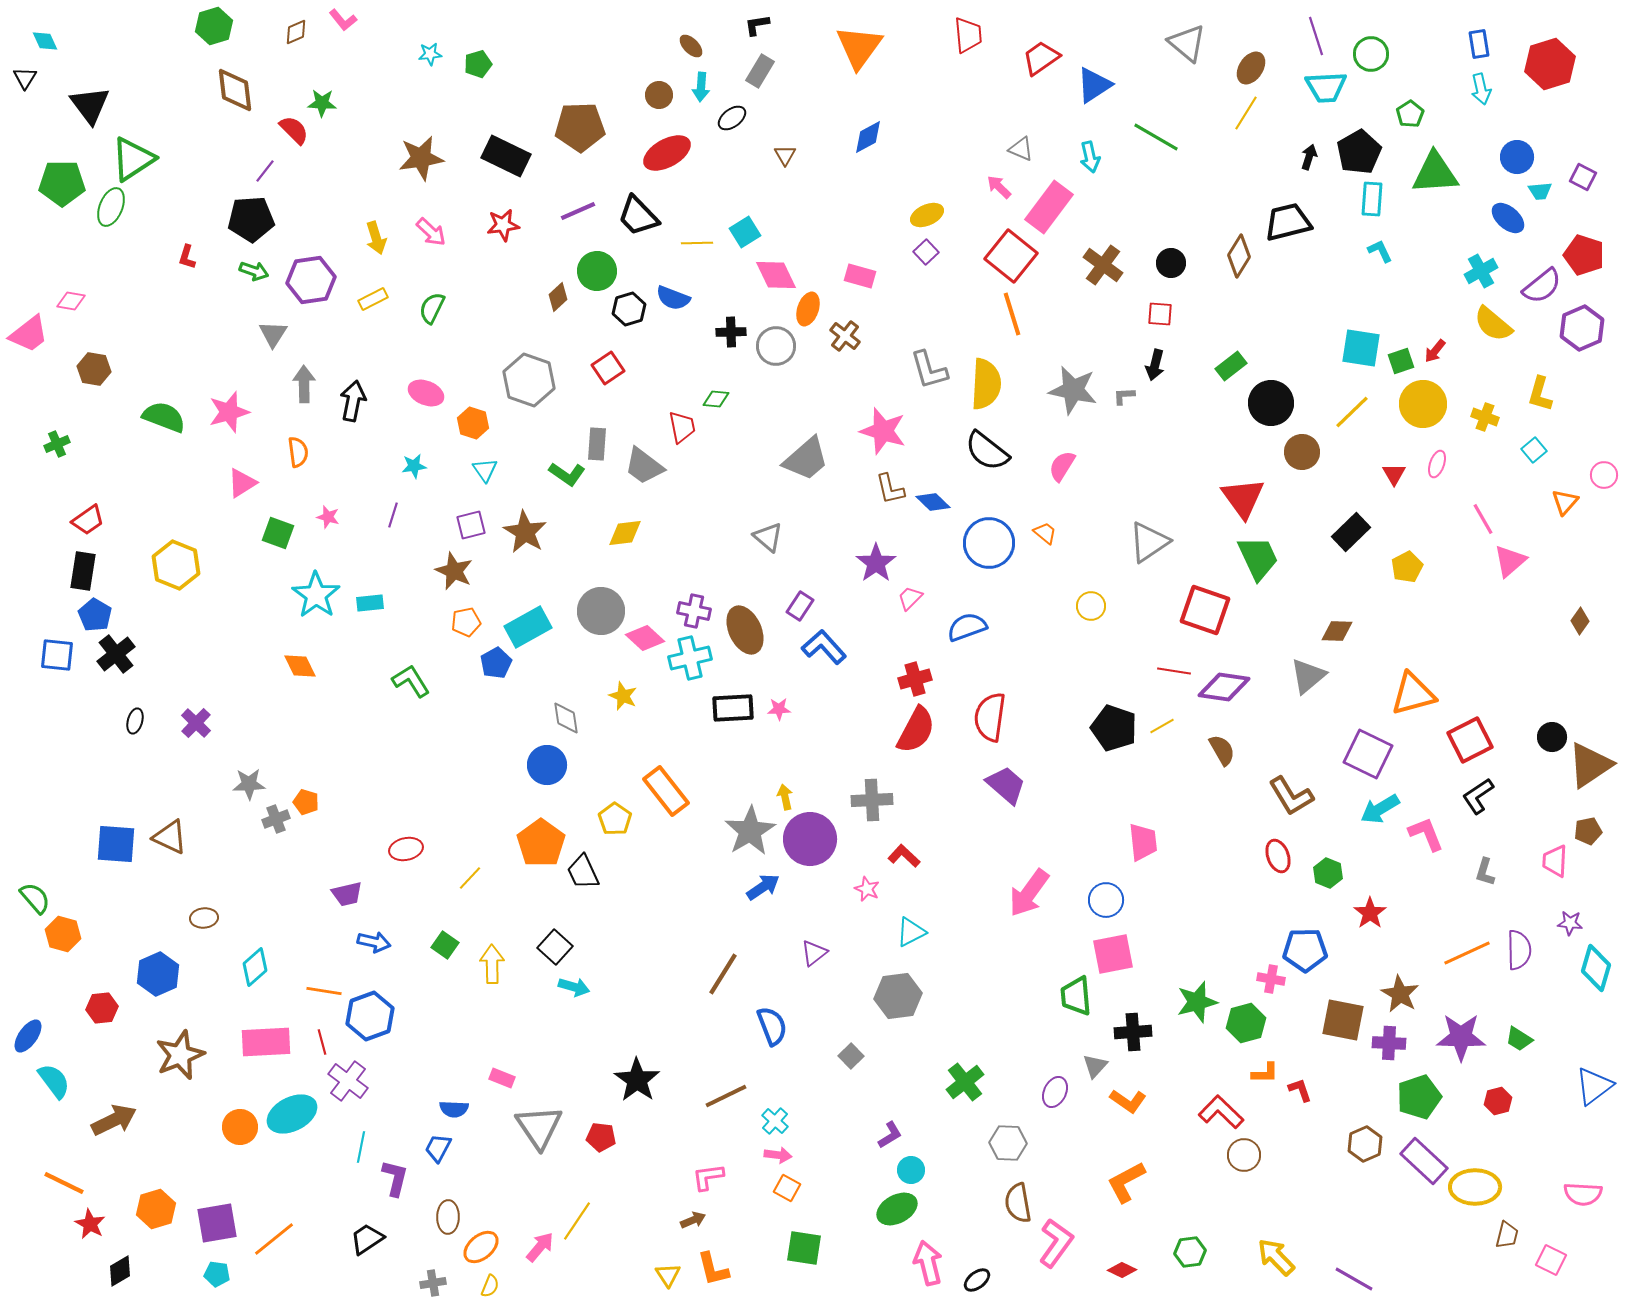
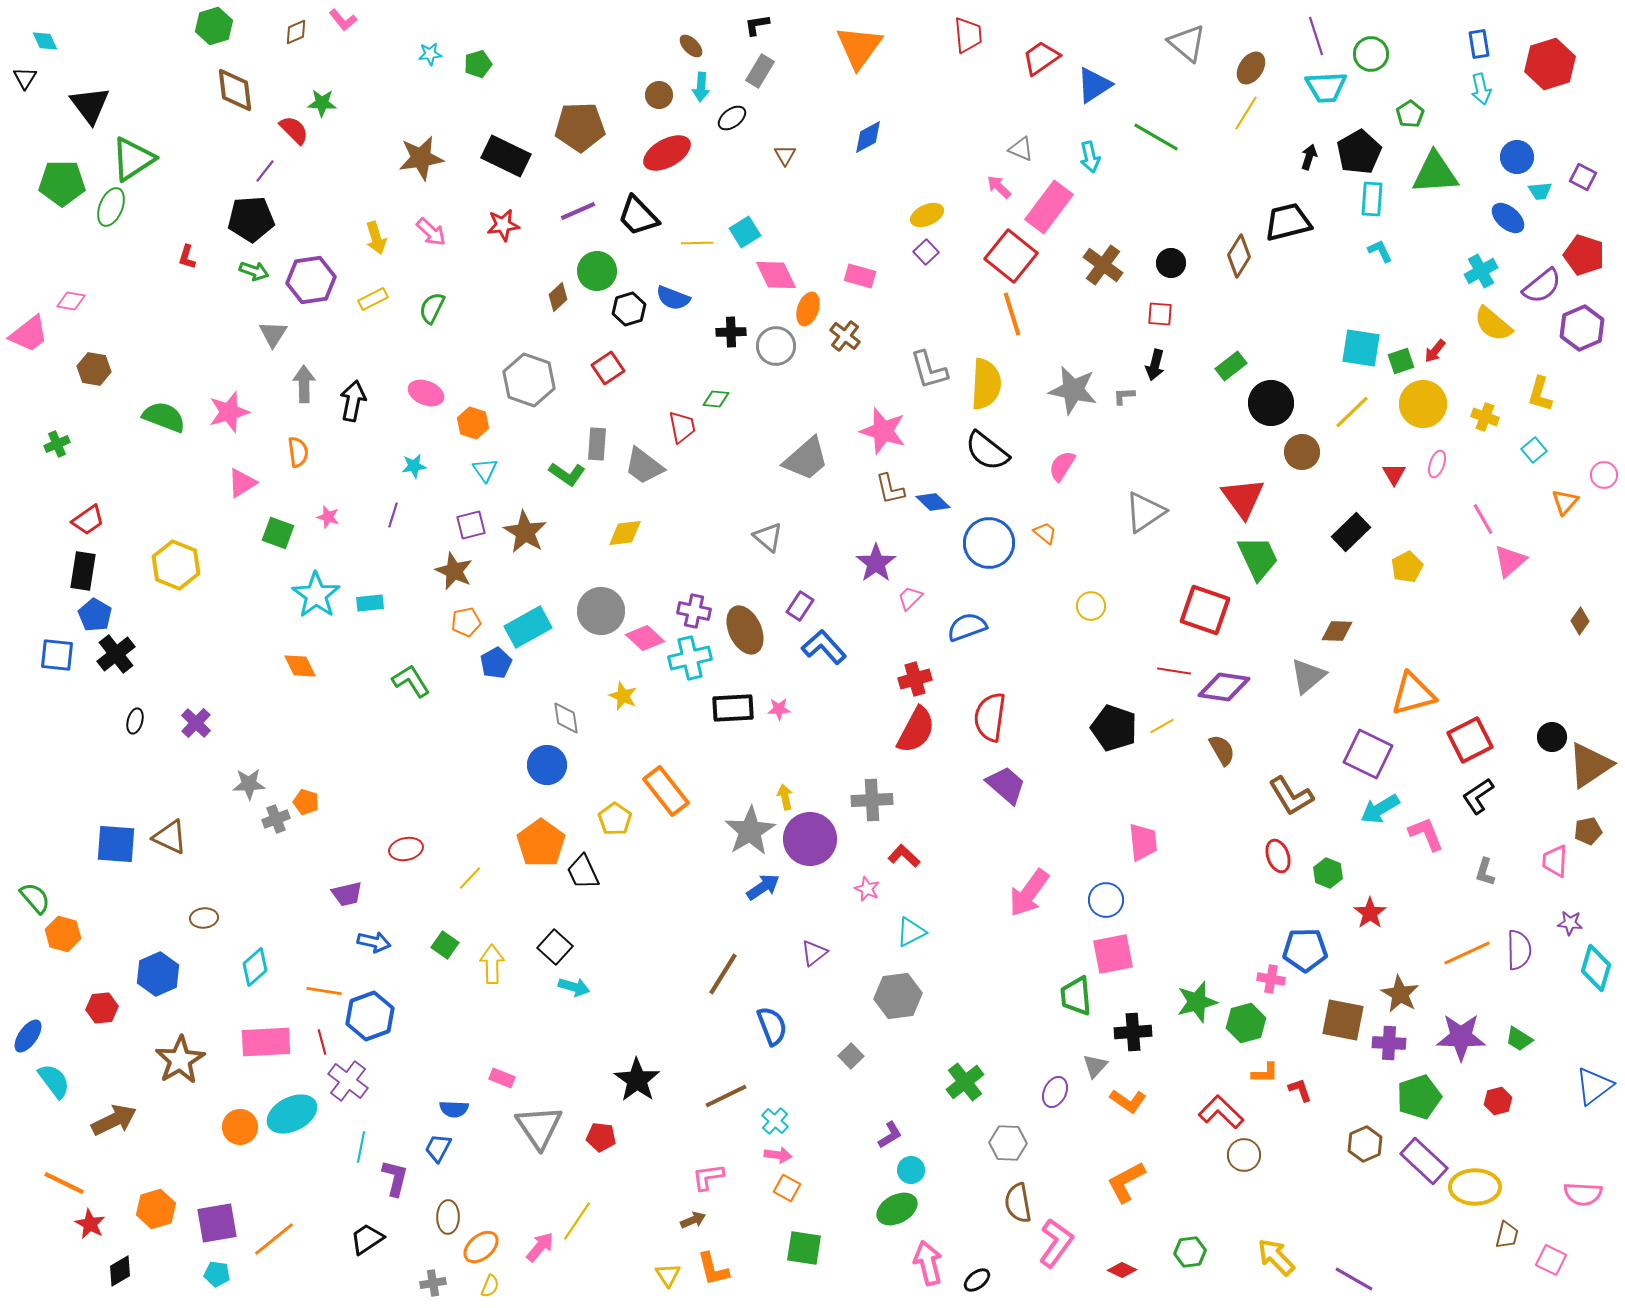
gray triangle at (1149, 542): moved 4 px left, 30 px up
brown star at (180, 1055): moved 5 px down; rotated 9 degrees counterclockwise
